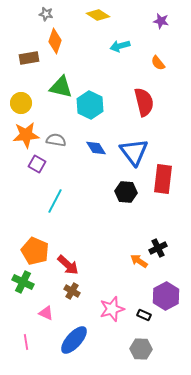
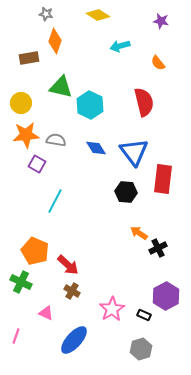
orange arrow: moved 28 px up
green cross: moved 2 px left
pink star: rotated 15 degrees counterclockwise
pink line: moved 10 px left, 6 px up; rotated 28 degrees clockwise
gray hexagon: rotated 20 degrees counterclockwise
